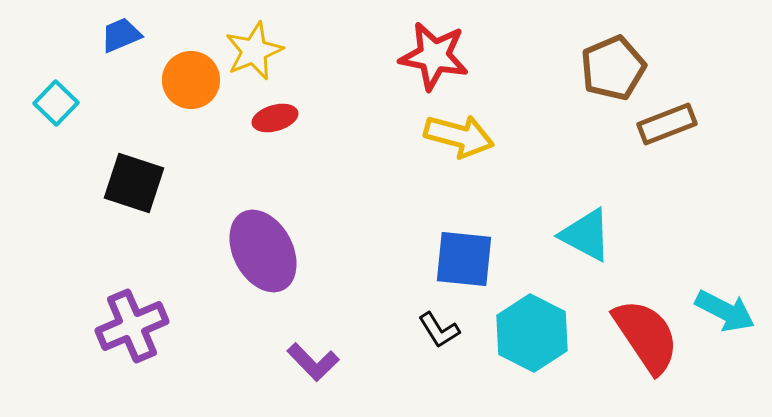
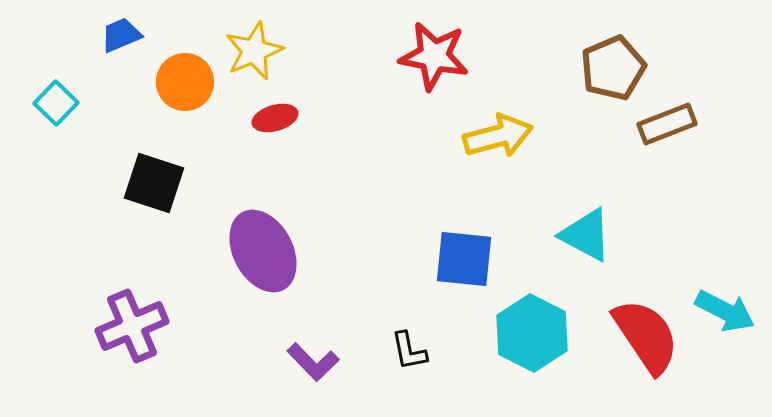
orange circle: moved 6 px left, 2 px down
yellow arrow: moved 39 px right; rotated 30 degrees counterclockwise
black square: moved 20 px right
black L-shape: moved 30 px left, 21 px down; rotated 21 degrees clockwise
